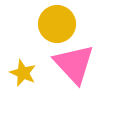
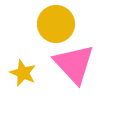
yellow circle: moved 1 px left
